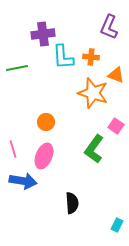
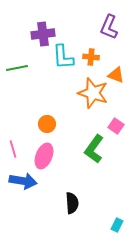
orange circle: moved 1 px right, 2 px down
